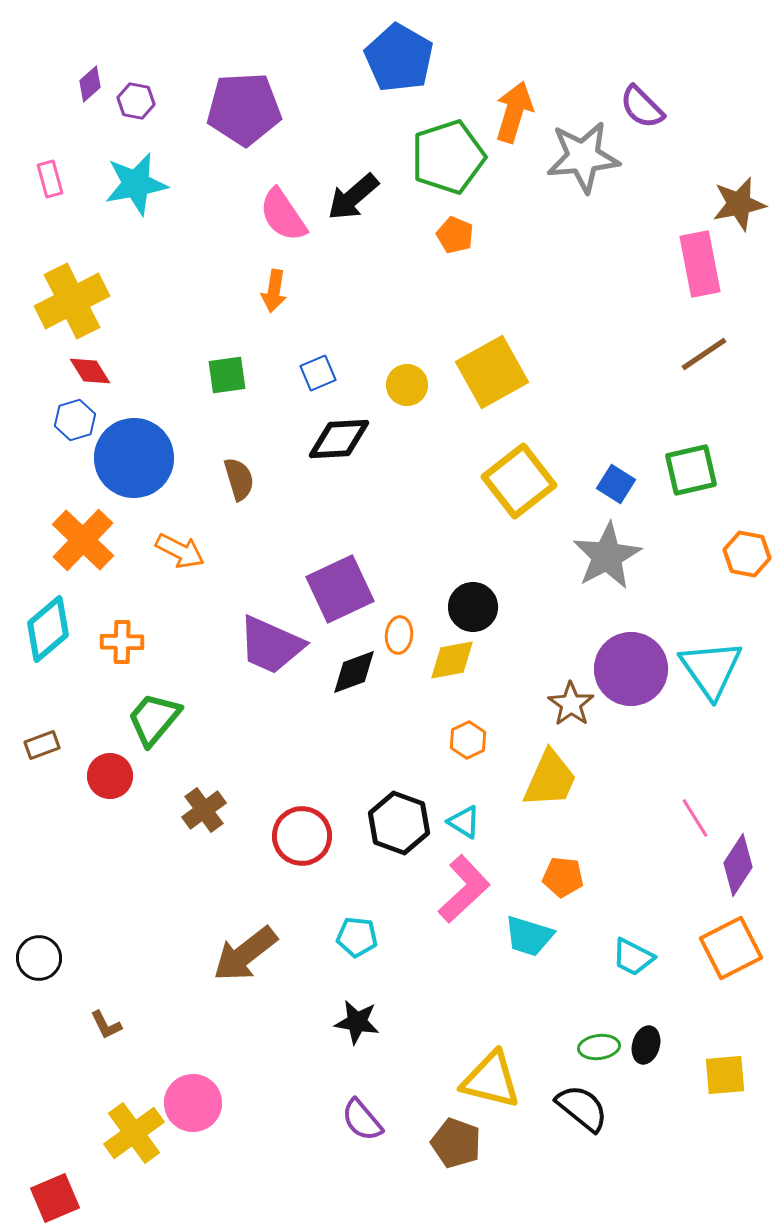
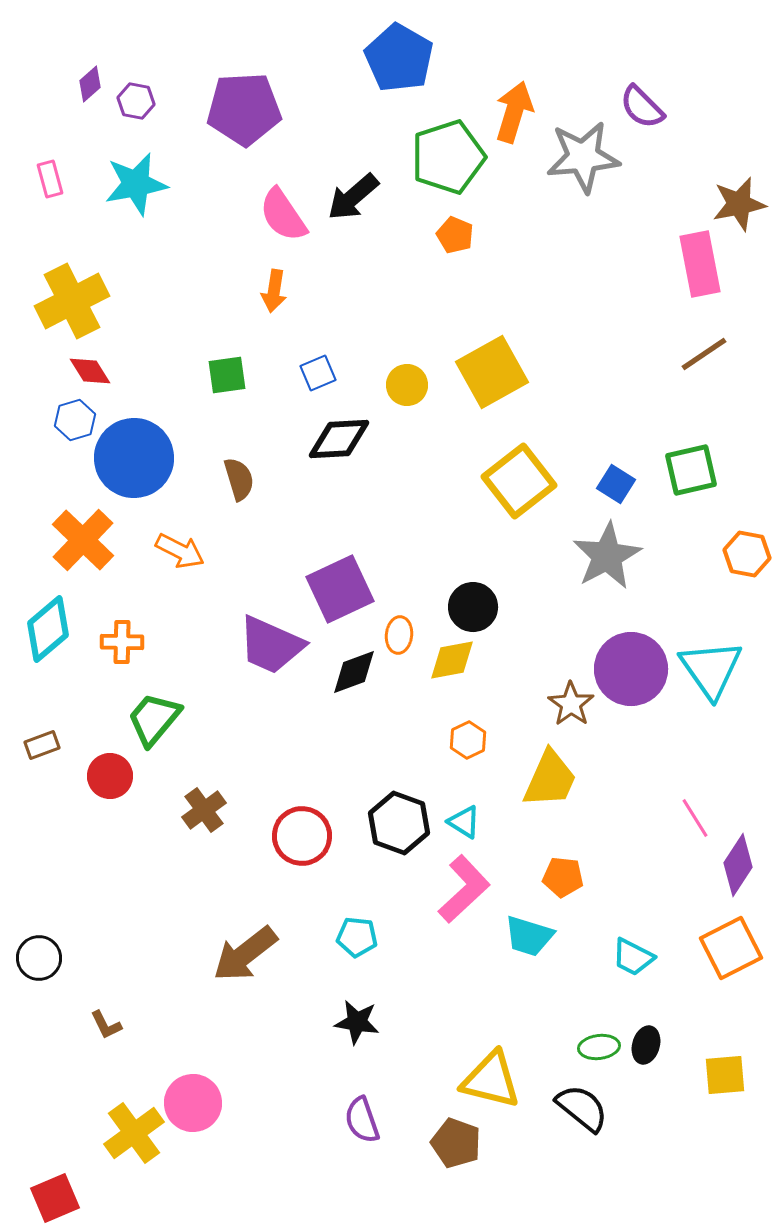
purple semicircle at (362, 1120): rotated 21 degrees clockwise
